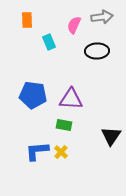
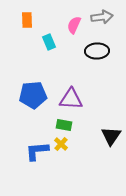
blue pentagon: rotated 12 degrees counterclockwise
yellow cross: moved 8 px up
